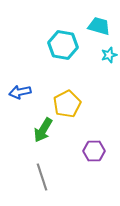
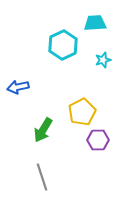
cyan trapezoid: moved 4 px left, 3 px up; rotated 20 degrees counterclockwise
cyan hexagon: rotated 24 degrees clockwise
cyan star: moved 6 px left, 5 px down
blue arrow: moved 2 px left, 5 px up
yellow pentagon: moved 15 px right, 8 px down
purple hexagon: moved 4 px right, 11 px up
